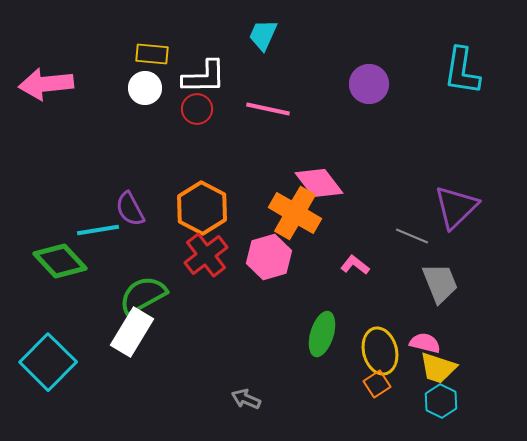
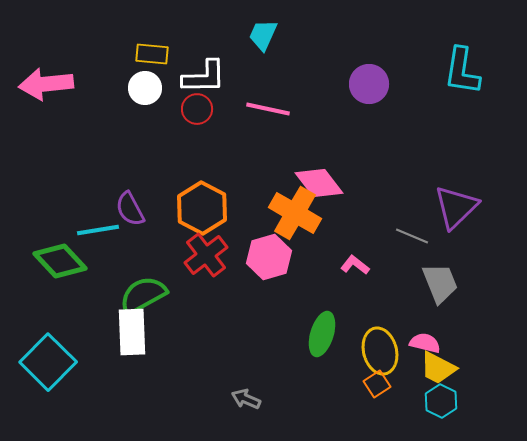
white rectangle: rotated 33 degrees counterclockwise
yellow trapezoid: rotated 9 degrees clockwise
